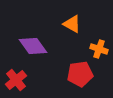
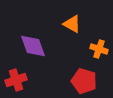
purple diamond: rotated 16 degrees clockwise
red pentagon: moved 4 px right, 7 px down; rotated 25 degrees clockwise
red cross: rotated 20 degrees clockwise
